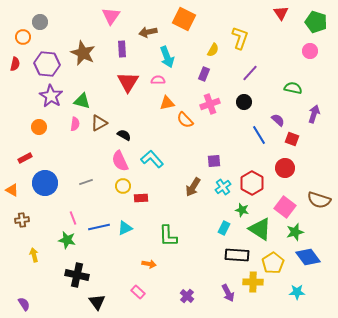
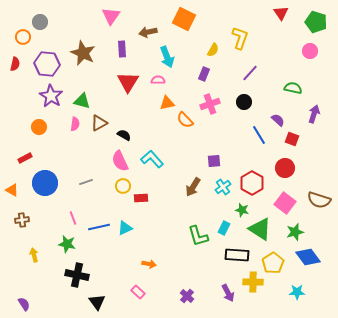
pink square at (285, 207): moved 4 px up
green L-shape at (168, 236): moved 30 px right; rotated 15 degrees counterclockwise
green star at (67, 240): moved 4 px down
